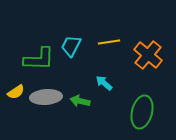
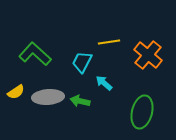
cyan trapezoid: moved 11 px right, 16 px down
green L-shape: moved 4 px left, 5 px up; rotated 140 degrees counterclockwise
gray ellipse: moved 2 px right
